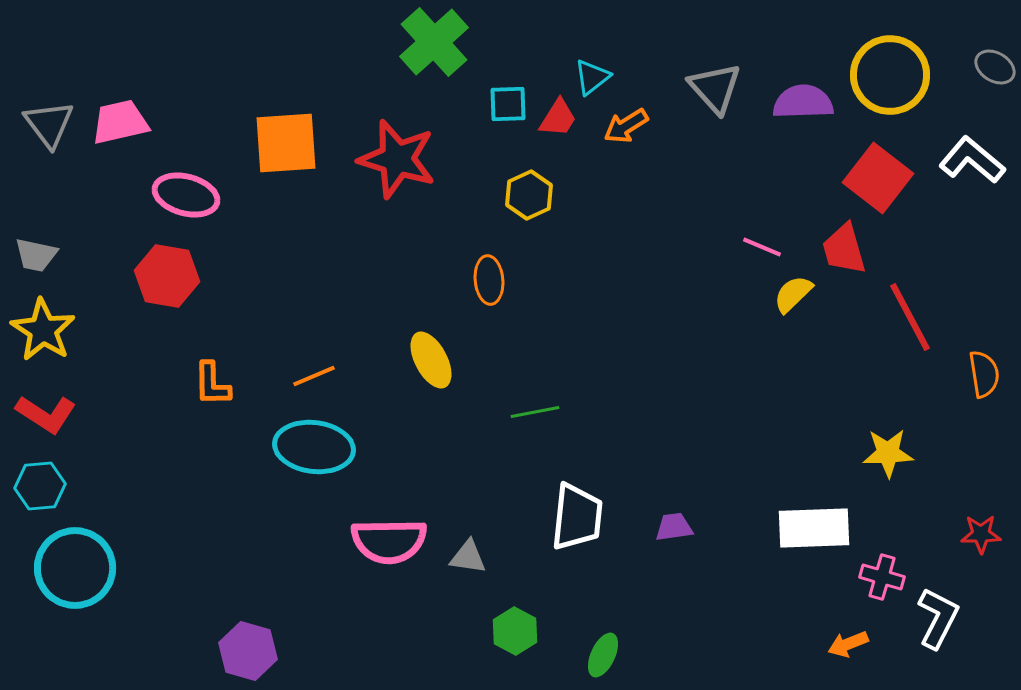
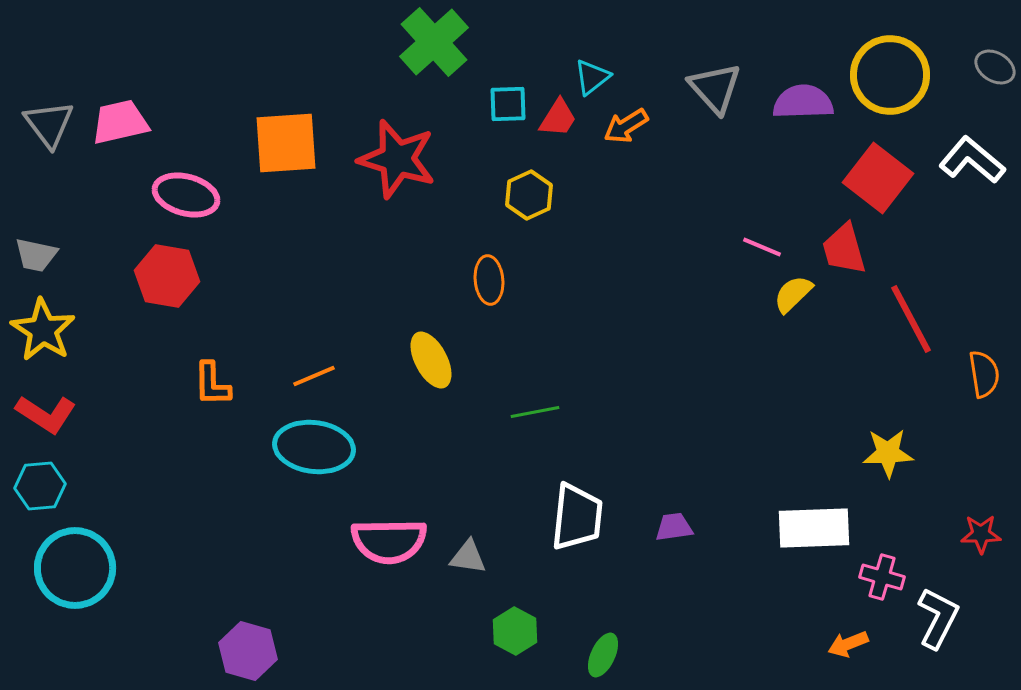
red line at (910, 317): moved 1 px right, 2 px down
